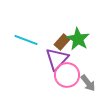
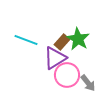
purple triangle: moved 2 px left, 1 px up; rotated 15 degrees clockwise
